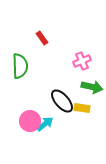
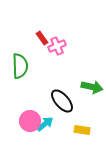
pink cross: moved 25 px left, 15 px up
yellow rectangle: moved 22 px down
